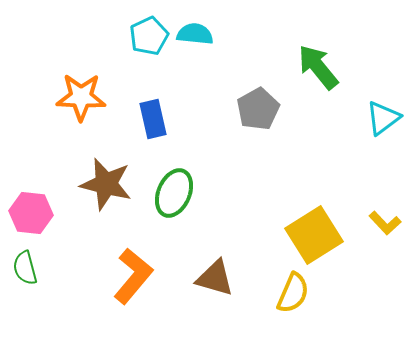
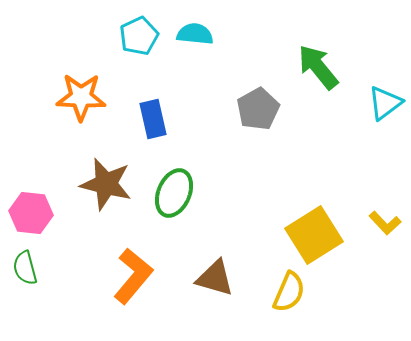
cyan pentagon: moved 10 px left
cyan triangle: moved 2 px right, 15 px up
yellow semicircle: moved 4 px left, 1 px up
